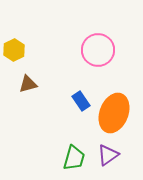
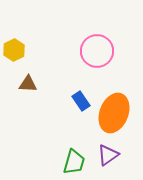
pink circle: moved 1 px left, 1 px down
brown triangle: rotated 18 degrees clockwise
green trapezoid: moved 4 px down
